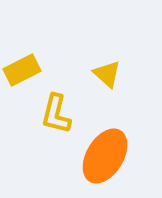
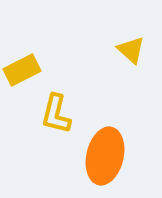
yellow triangle: moved 24 px right, 24 px up
orange ellipse: rotated 18 degrees counterclockwise
